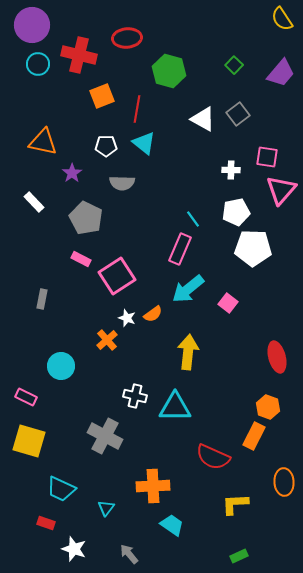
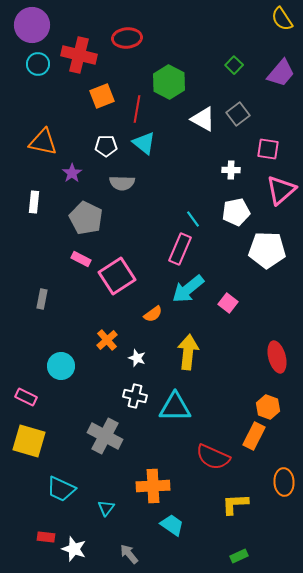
green hexagon at (169, 71): moved 11 px down; rotated 12 degrees clockwise
pink square at (267, 157): moved 1 px right, 8 px up
pink triangle at (281, 190): rotated 8 degrees clockwise
white rectangle at (34, 202): rotated 50 degrees clockwise
white pentagon at (253, 248): moved 14 px right, 2 px down
white star at (127, 318): moved 10 px right, 40 px down
red rectangle at (46, 523): moved 14 px down; rotated 12 degrees counterclockwise
